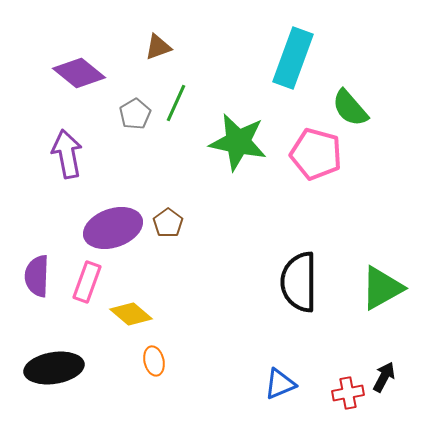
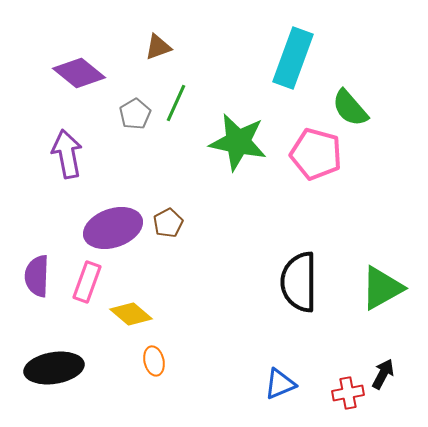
brown pentagon: rotated 8 degrees clockwise
black arrow: moved 1 px left, 3 px up
